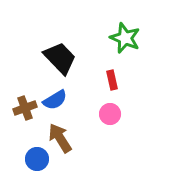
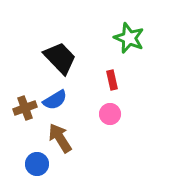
green star: moved 4 px right
blue circle: moved 5 px down
